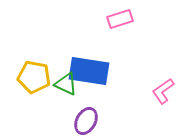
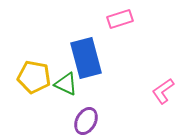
blue rectangle: moved 3 px left, 13 px up; rotated 66 degrees clockwise
